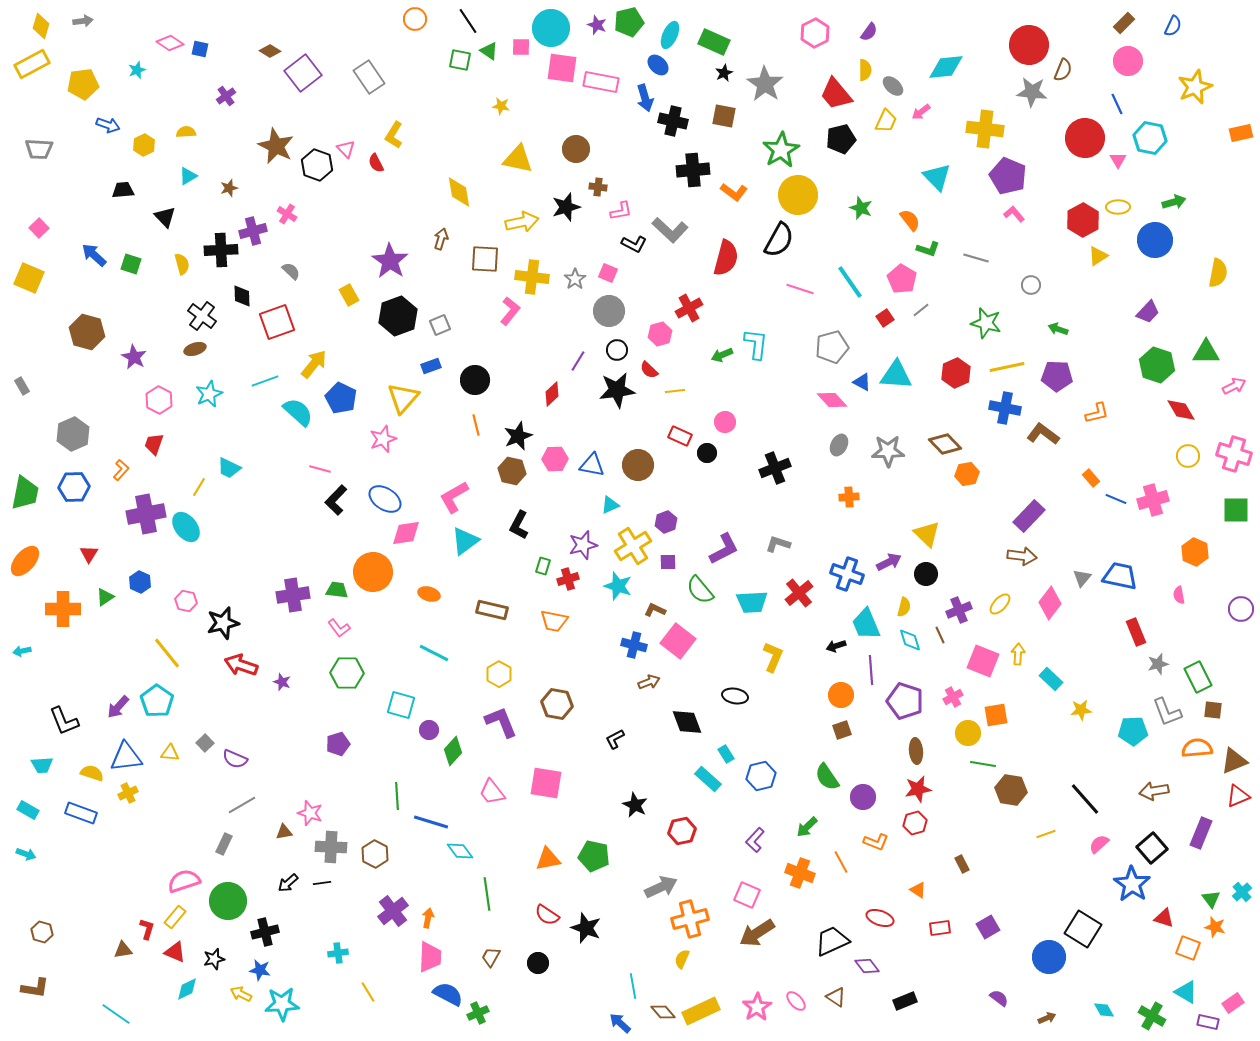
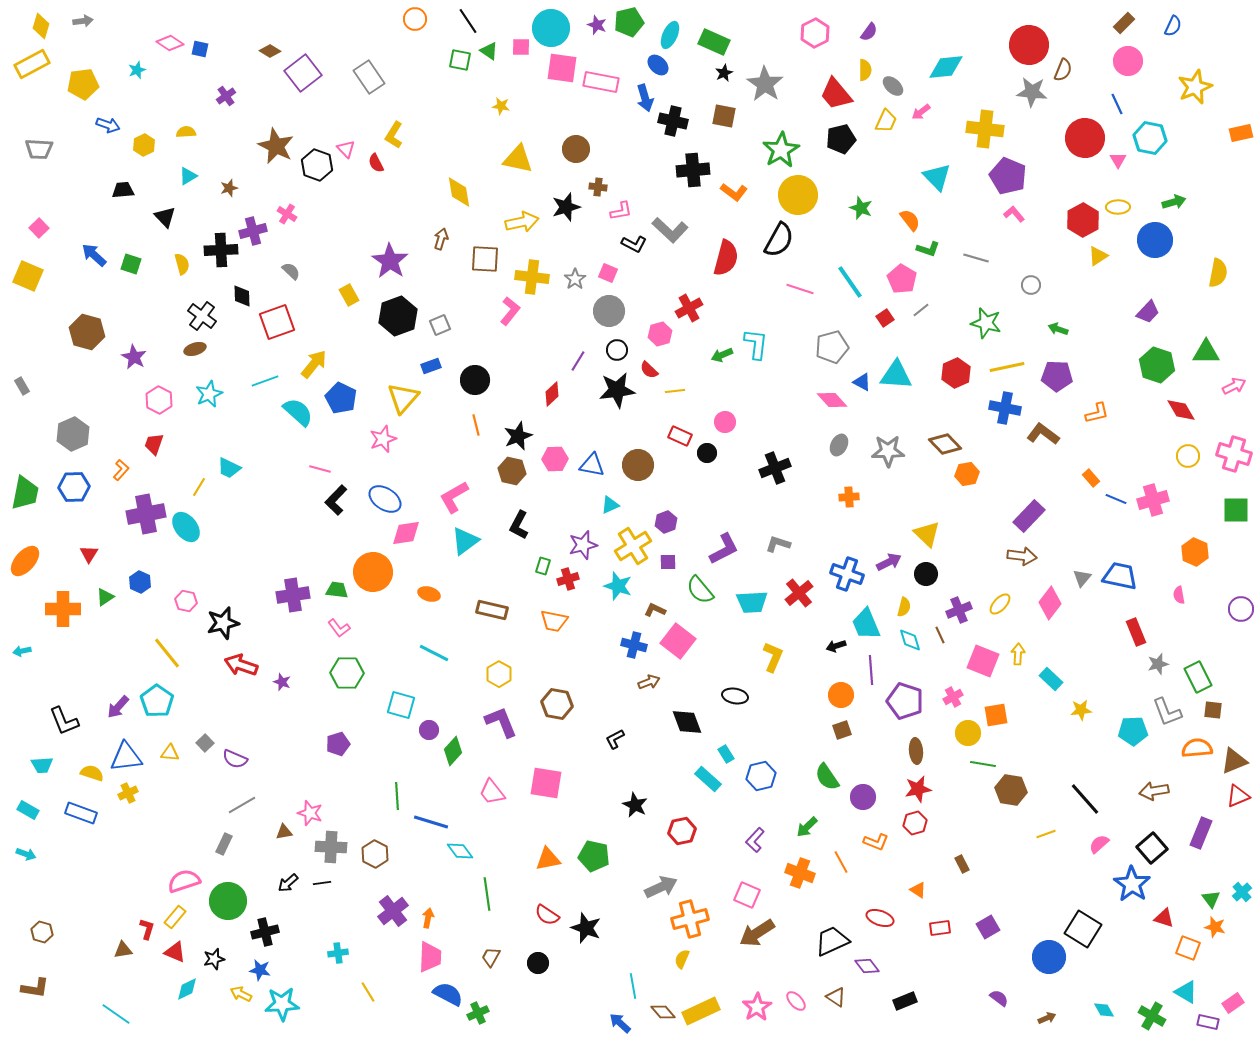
yellow square at (29, 278): moved 1 px left, 2 px up
